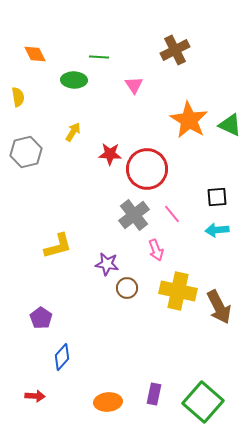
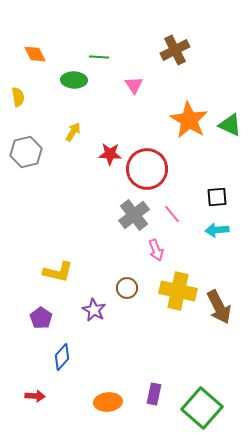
yellow L-shape: moved 26 px down; rotated 28 degrees clockwise
purple star: moved 13 px left, 46 px down; rotated 20 degrees clockwise
green square: moved 1 px left, 6 px down
